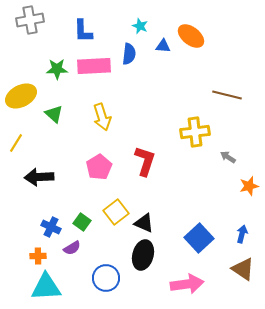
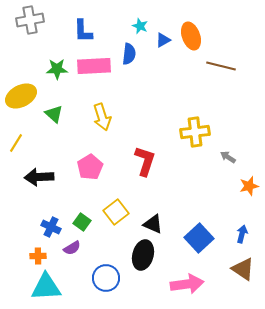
orange ellipse: rotated 32 degrees clockwise
blue triangle: moved 6 px up; rotated 35 degrees counterclockwise
brown line: moved 6 px left, 29 px up
pink pentagon: moved 9 px left
black triangle: moved 9 px right, 1 px down
